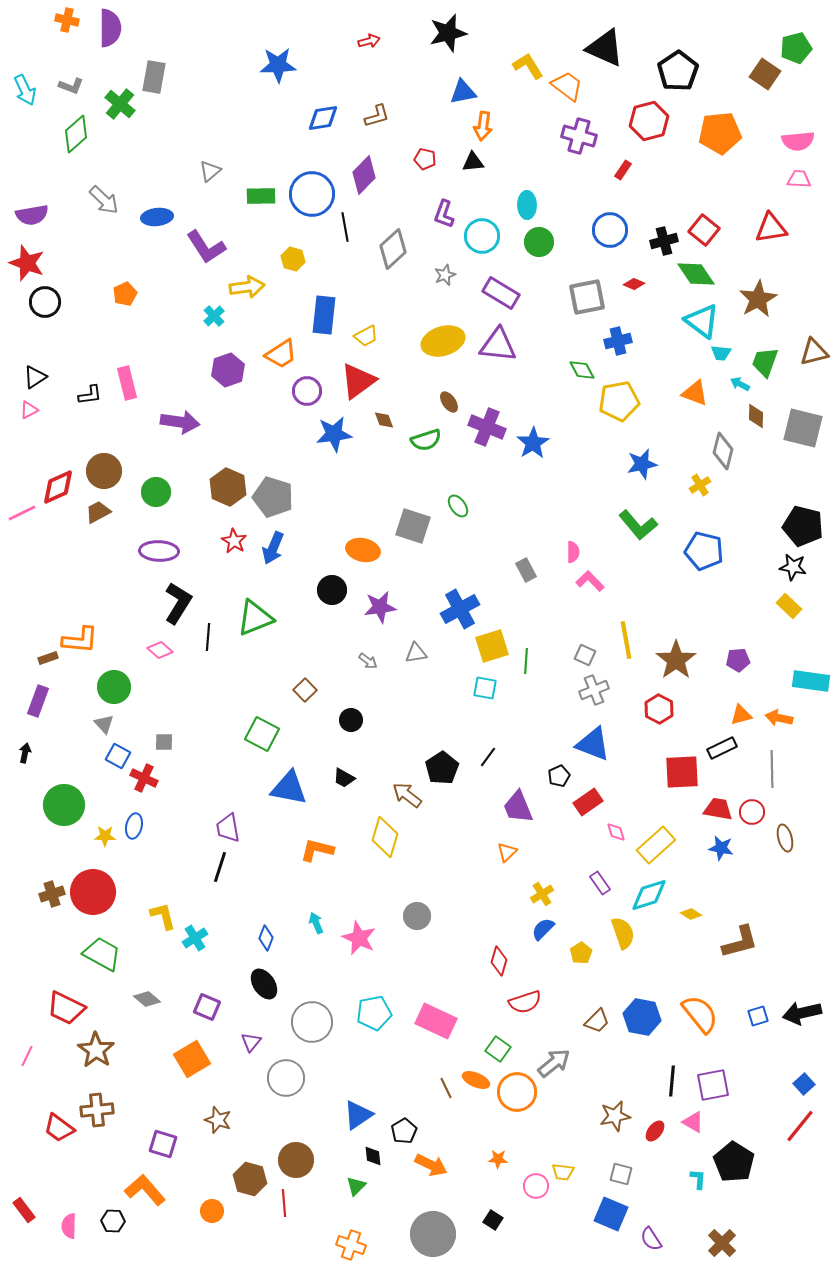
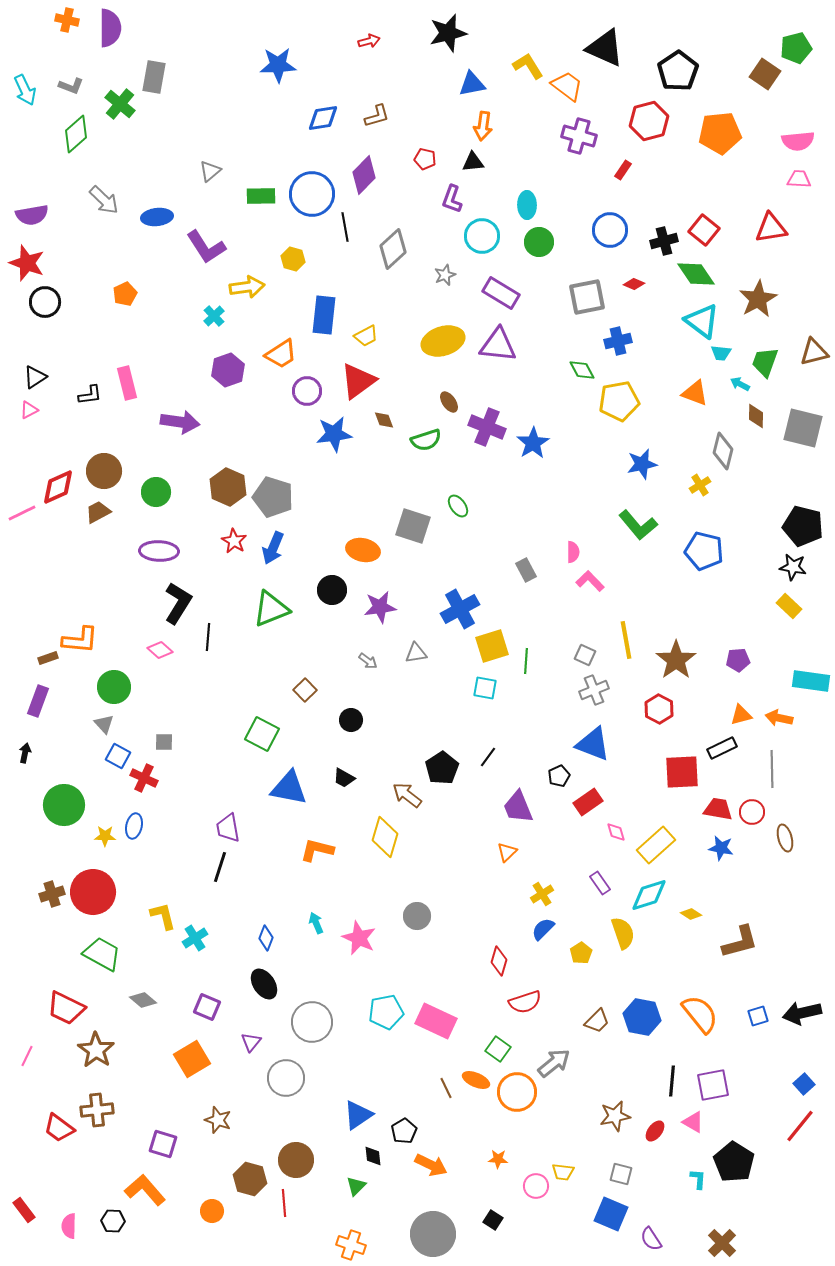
blue triangle at (463, 92): moved 9 px right, 8 px up
purple L-shape at (444, 214): moved 8 px right, 15 px up
green triangle at (255, 618): moved 16 px right, 9 px up
gray diamond at (147, 999): moved 4 px left, 1 px down
cyan pentagon at (374, 1013): moved 12 px right, 1 px up
